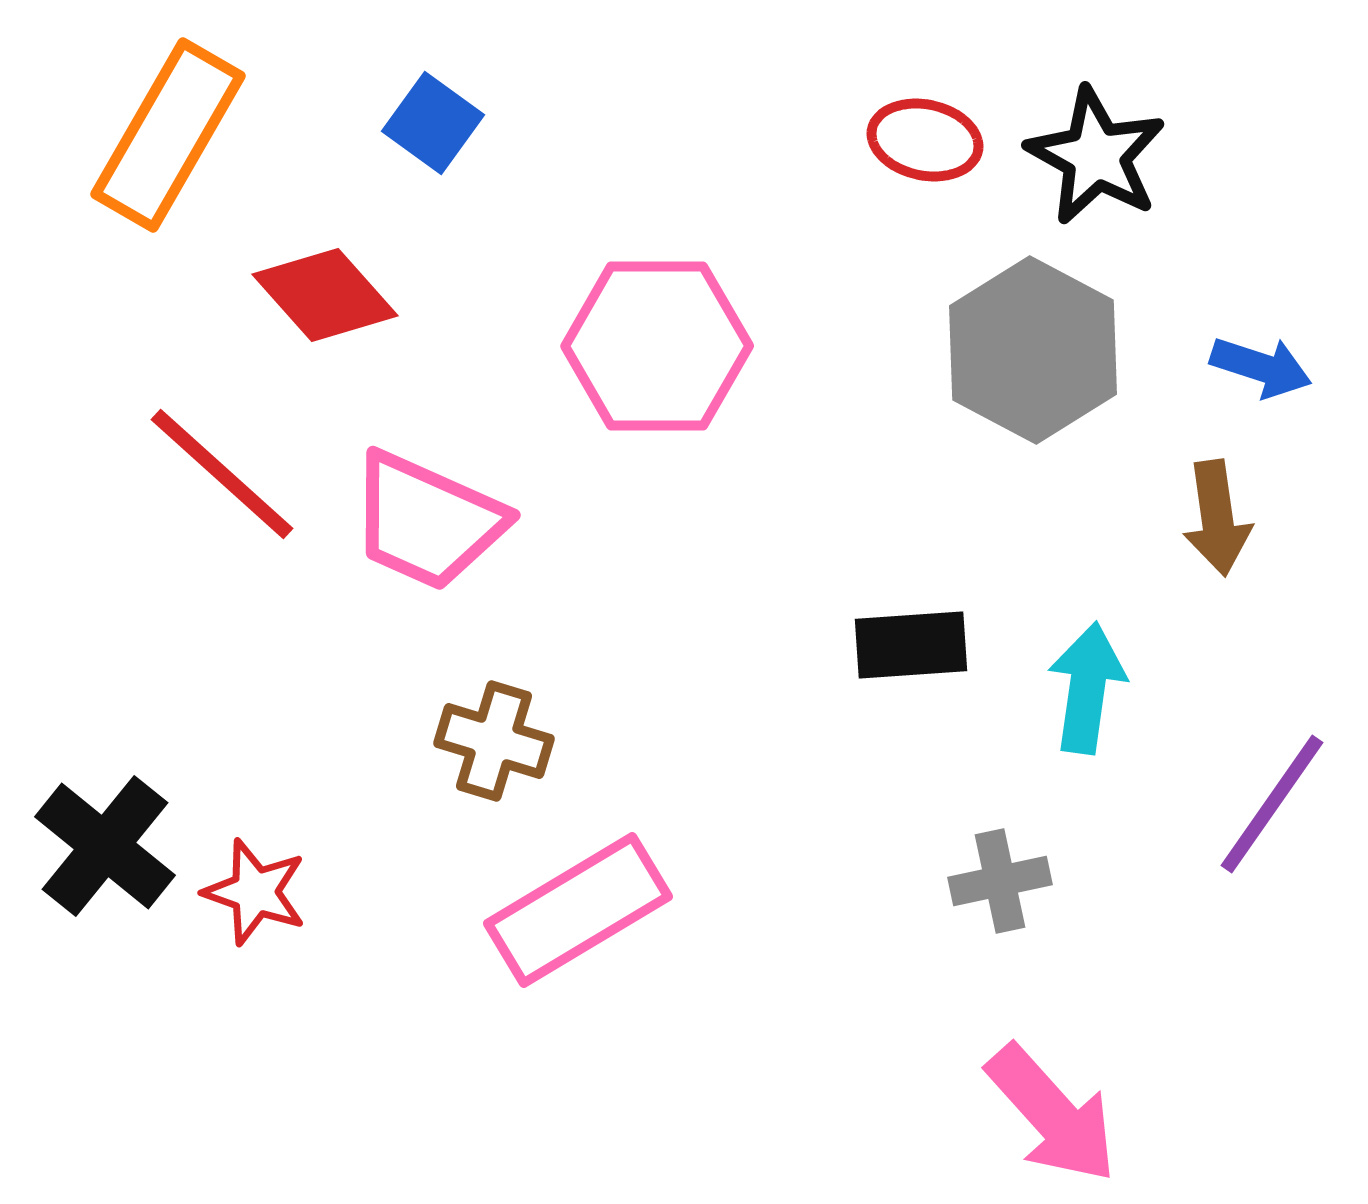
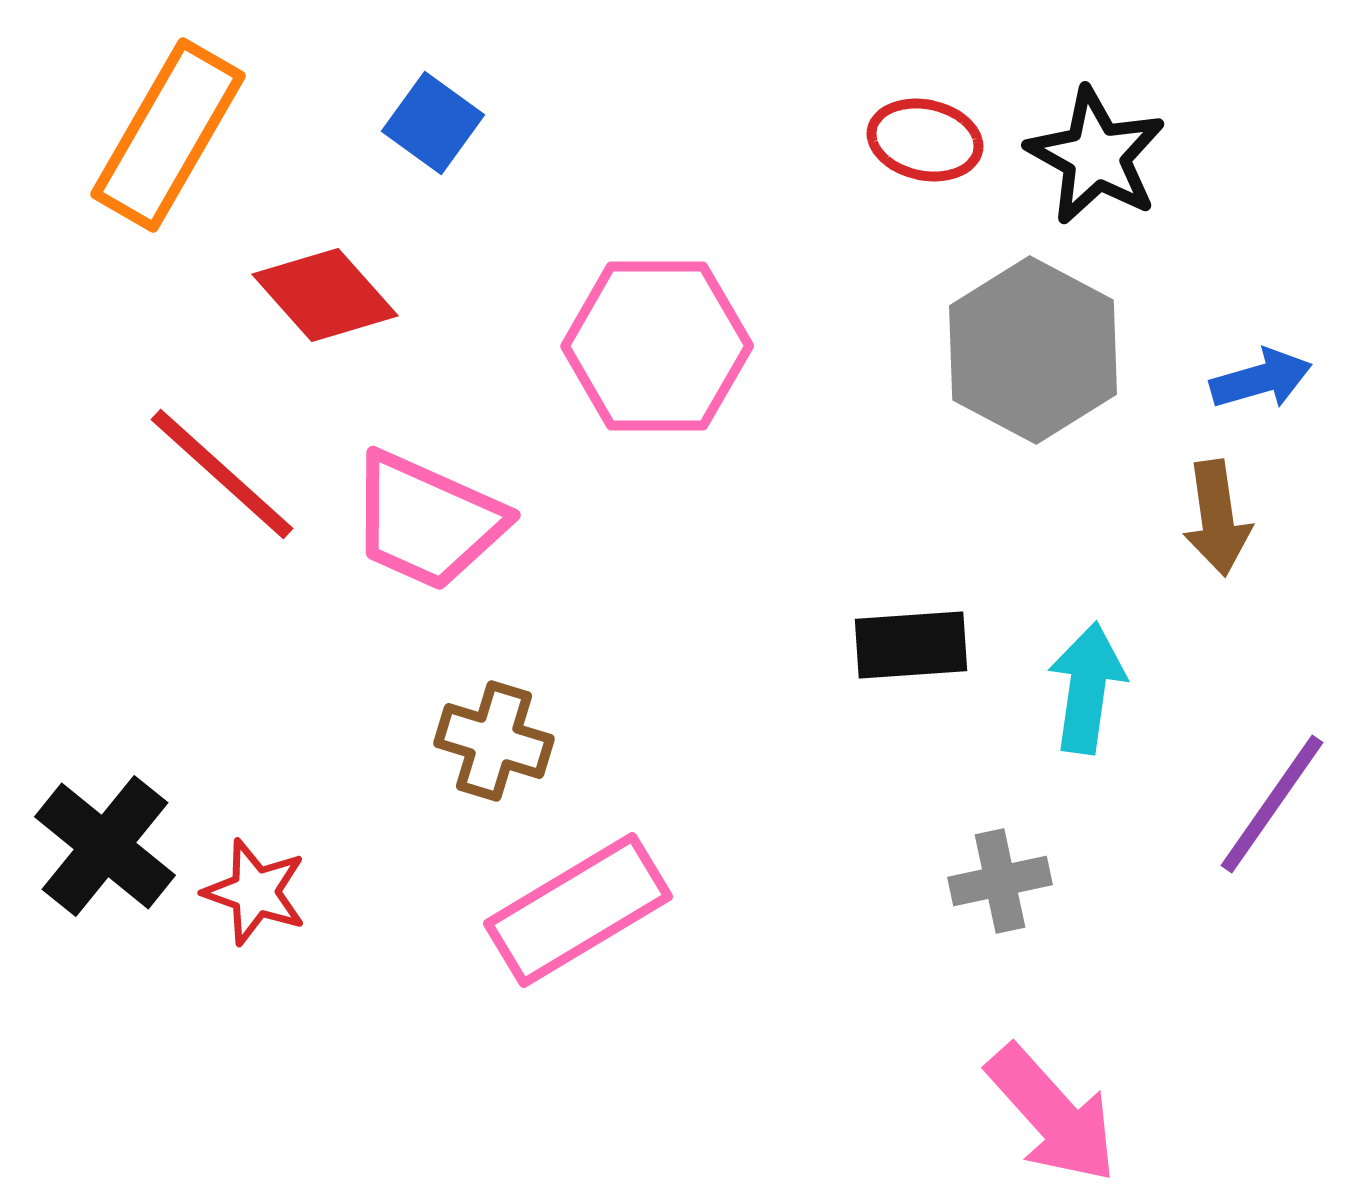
blue arrow: moved 12 px down; rotated 34 degrees counterclockwise
